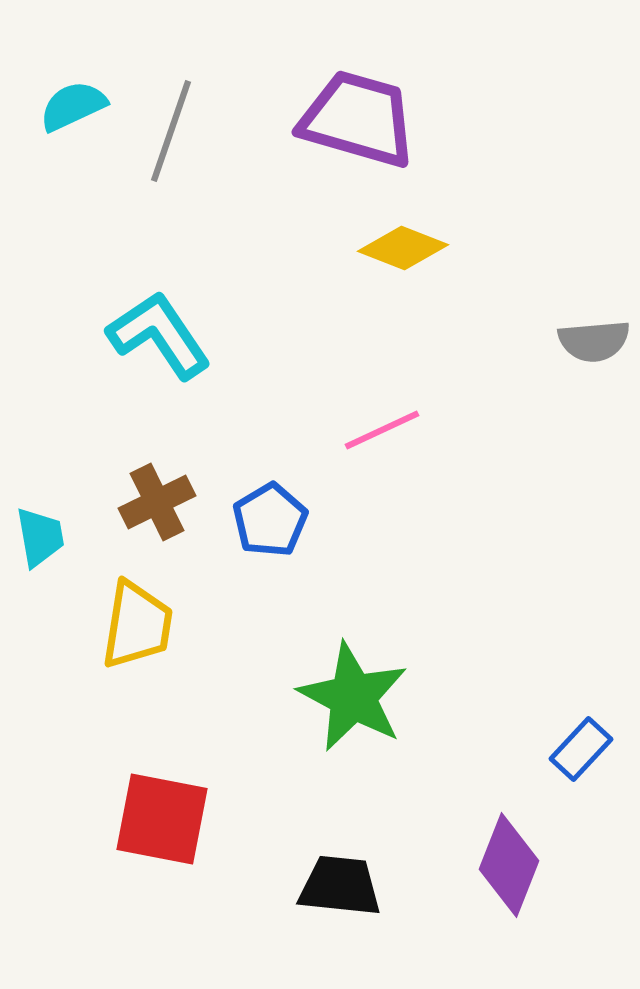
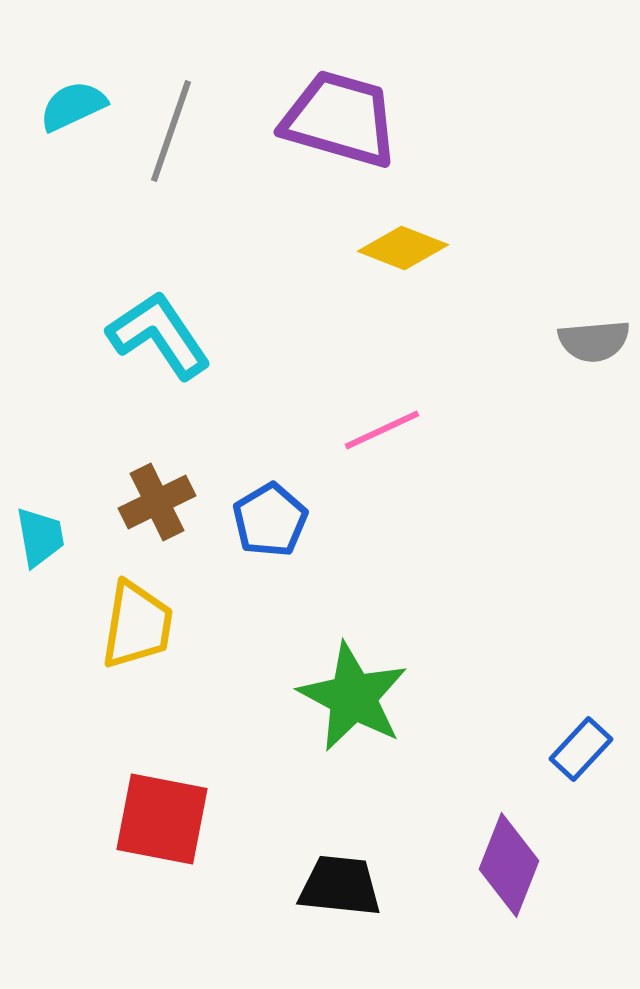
purple trapezoid: moved 18 px left
